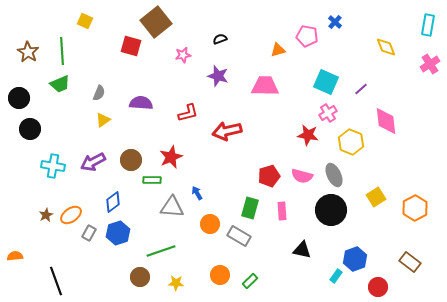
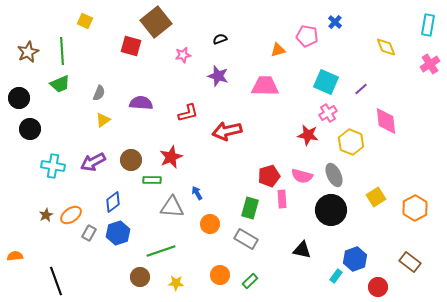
brown star at (28, 52): rotated 15 degrees clockwise
pink rectangle at (282, 211): moved 12 px up
gray rectangle at (239, 236): moved 7 px right, 3 px down
